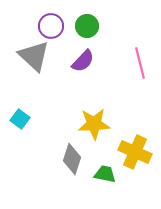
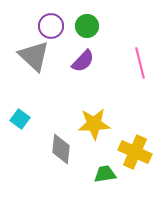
gray diamond: moved 11 px left, 10 px up; rotated 12 degrees counterclockwise
green trapezoid: rotated 20 degrees counterclockwise
